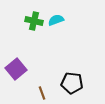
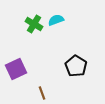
green cross: moved 3 px down; rotated 18 degrees clockwise
purple square: rotated 15 degrees clockwise
black pentagon: moved 4 px right, 17 px up; rotated 25 degrees clockwise
